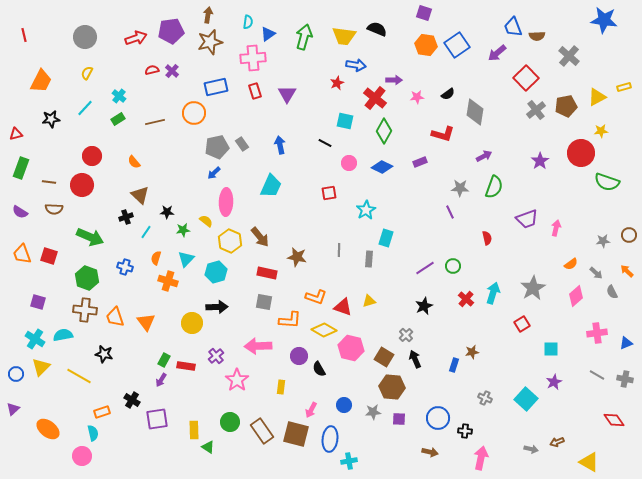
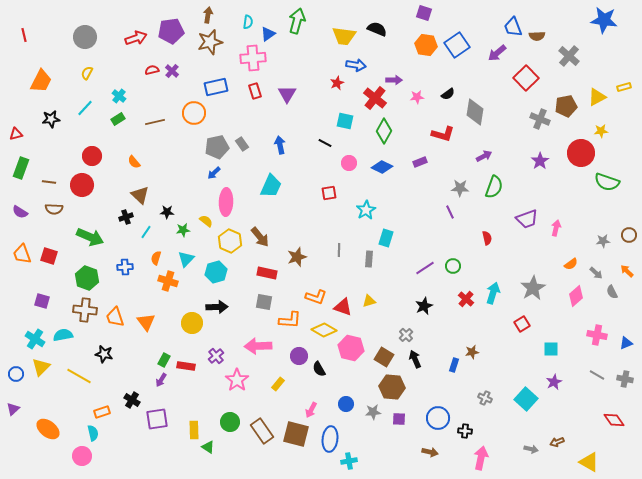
green arrow at (304, 37): moved 7 px left, 16 px up
gray cross at (536, 110): moved 4 px right, 9 px down; rotated 30 degrees counterclockwise
brown star at (297, 257): rotated 30 degrees counterclockwise
blue cross at (125, 267): rotated 21 degrees counterclockwise
purple square at (38, 302): moved 4 px right, 1 px up
pink cross at (597, 333): moved 2 px down; rotated 18 degrees clockwise
yellow rectangle at (281, 387): moved 3 px left, 3 px up; rotated 32 degrees clockwise
blue circle at (344, 405): moved 2 px right, 1 px up
